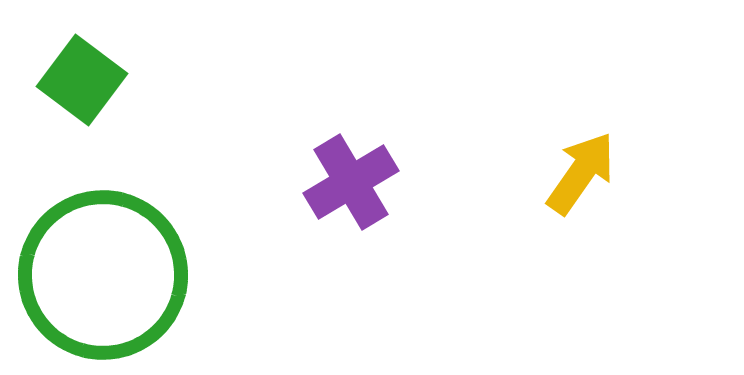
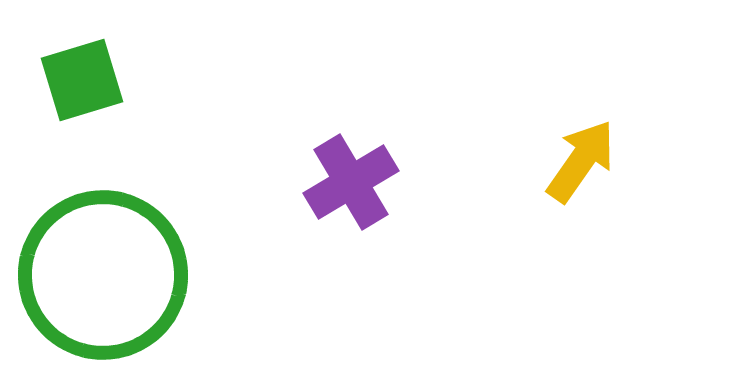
green square: rotated 36 degrees clockwise
yellow arrow: moved 12 px up
